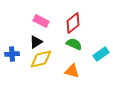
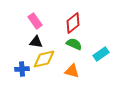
pink rectangle: moved 6 px left; rotated 28 degrees clockwise
black triangle: rotated 40 degrees clockwise
blue cross: moved 10 px right, 15 px down
yellow diamond: moved 3 px right
